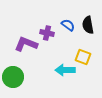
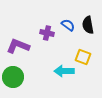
purple L-shape: moved 8 px left, 2 px down
cyan arrow: moved 1 px left, 1 px down
